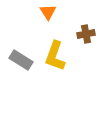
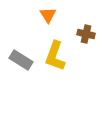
orange triangle: moved 3 px down
brown cross: rotated 24 degrees clockwise
